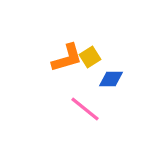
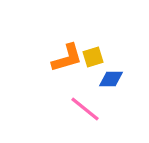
yellow square: moved 3 px right; rotated 15 degrees clockwise
